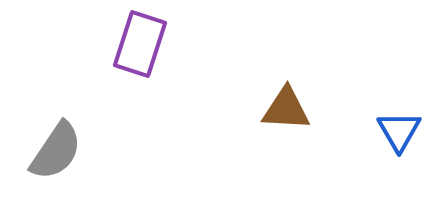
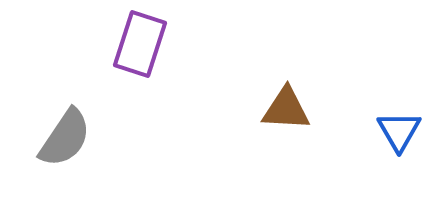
gray semicircle: moved 9 px right, 13 px up
